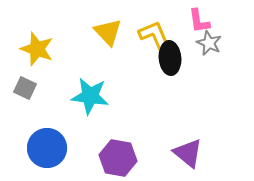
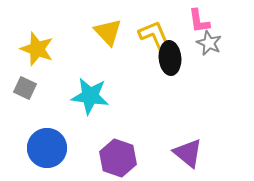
purple hexagon: rotated 9 degrees clockwise
